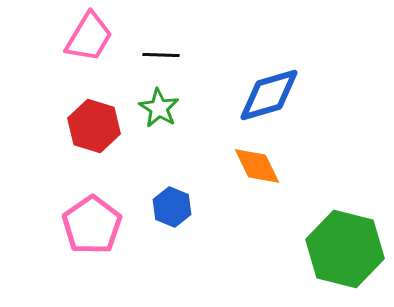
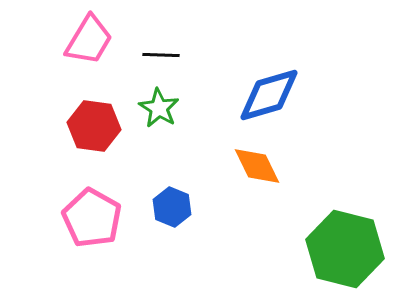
pink trapezoid: moved 3 px down
red hexagon: rotated 9 degrees counterclockwise
pink pentagon: moved 7 px up; rotated 8 degrees counterclockwise
